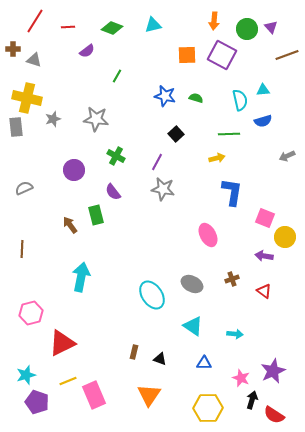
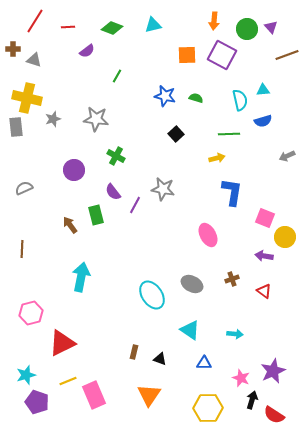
purple line at (157, 162): moved 22 px left, 43 px down
cyan triangle at (193, 326): moved 3 px left, 4 px down
